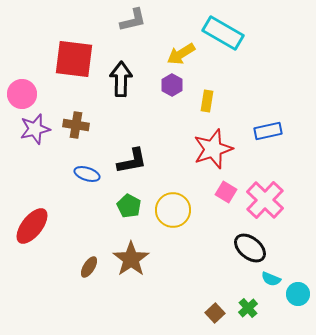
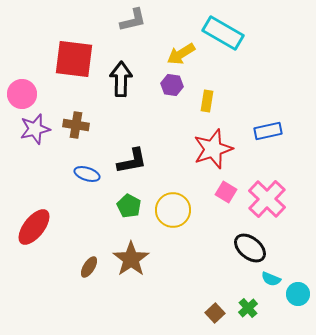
purple hexagon: rotated 20 degrees counterclockwise
pink cross: moved 2 px right, 1 px up
red ellipse: moved 2 px right, 1 px down
